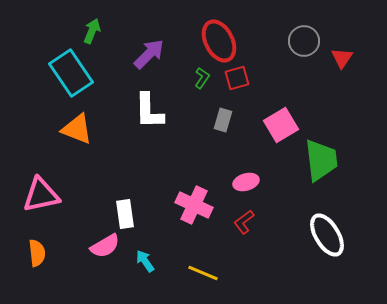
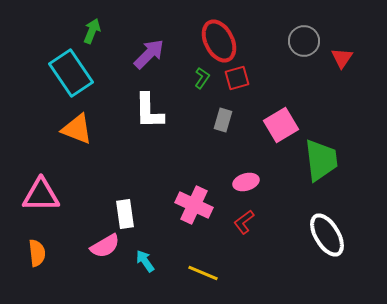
pink triangle: rotated 12 degrees clockwise
